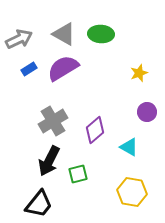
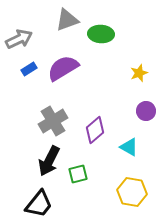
gray triangle: moved 3 px right, 14 px up; rotated 50 degrees counterclockwise
purple circle: moved 1 px left, 1 px up
